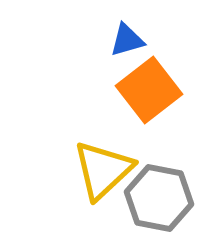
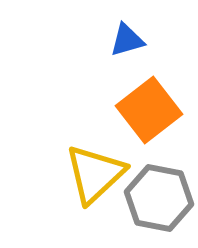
orange square: moved 20 px down
yellow triangle: moved 8 px left, 4 px down
